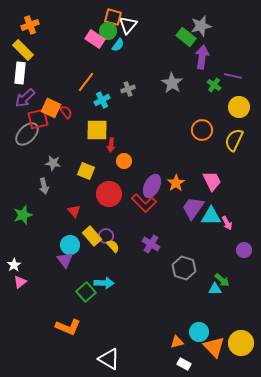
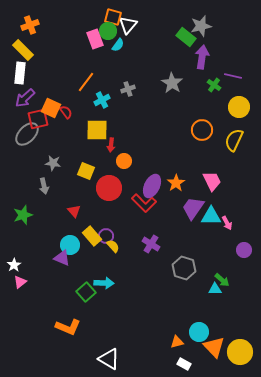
pink rectangle at (95, 39): rotated 36 degrees clockwise
red circle at (109, 194): moved 6 px up
purple triangle at (65, 260): moved 3 px left, 2 px up; rotated 30 degrees counterclockwise
yellow circle at (241, 343): moved 1 px left, 9 px down
